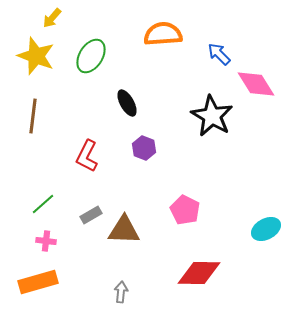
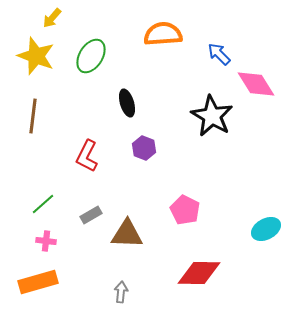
black ellipse: rotated 12 degrees clockwise
brown triangle: moved 3 px right, 4 px down
